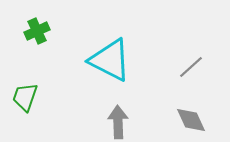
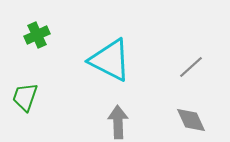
green cross: moved 4 px down
